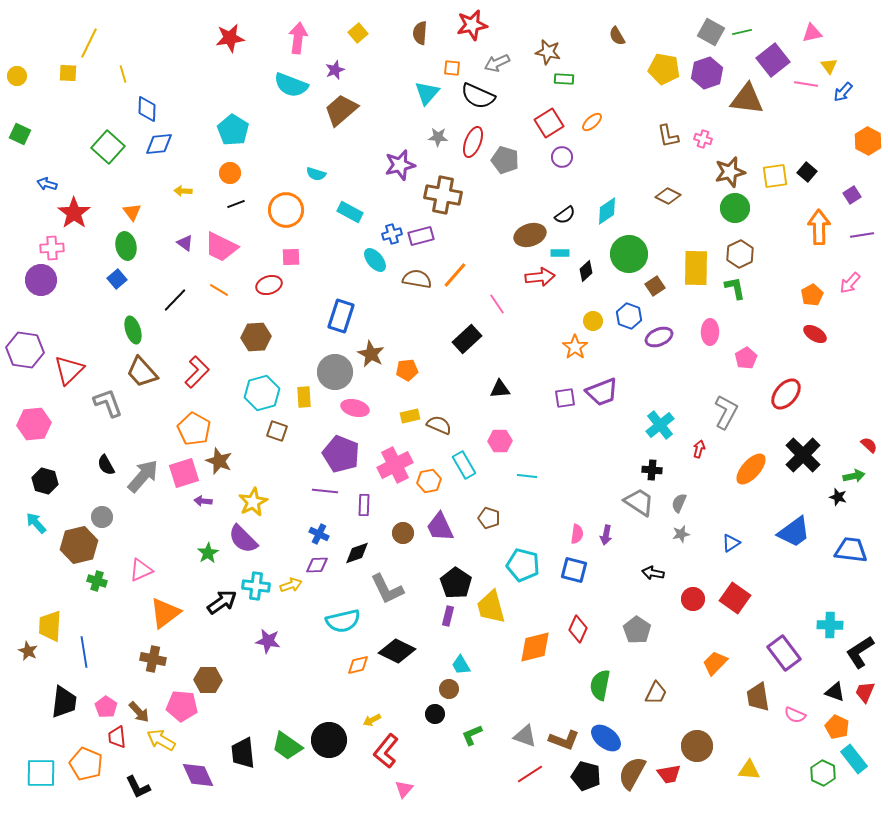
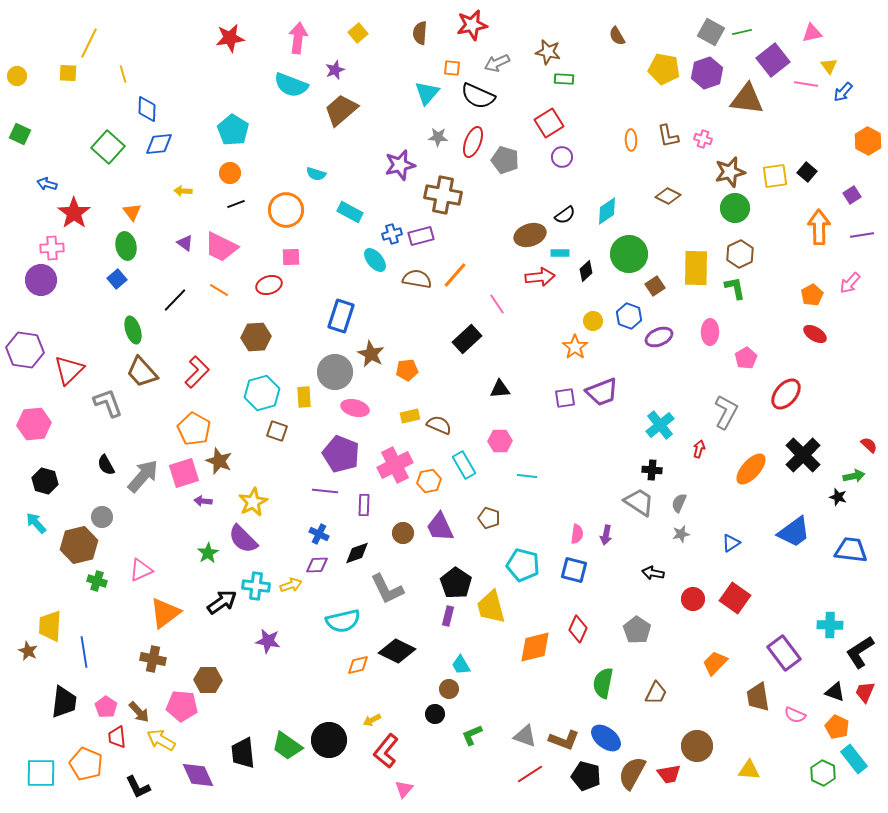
orange ellipse at (592, 122): moved 39 px right, 18 px down; rotated 50 degrees counterclockwise
green semicircle at (600, 685): moved 3 px right, 2 px up
